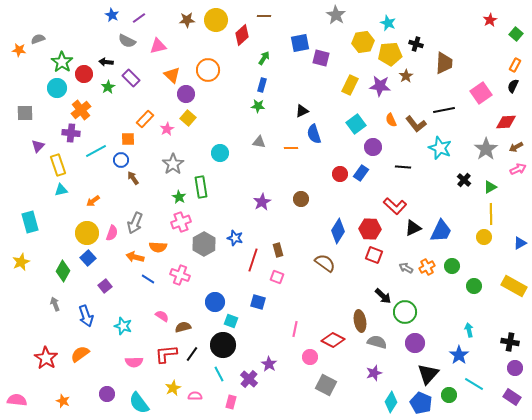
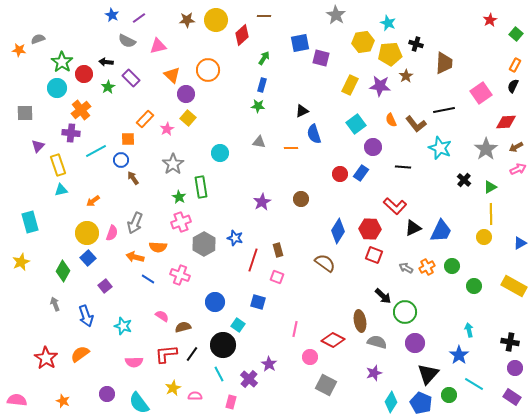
cyan square at (231, 321): moved 7 px right, 4 px down; rotated 16 degrees clockwise
